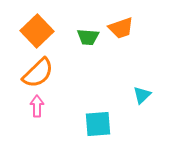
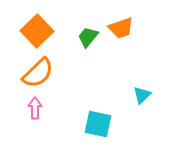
green trapezoid: rotated 125 degrees clockwise
pink arrow: moved 2 px left, 2 px down
cyan square: rotated 16 degrees clockwise
